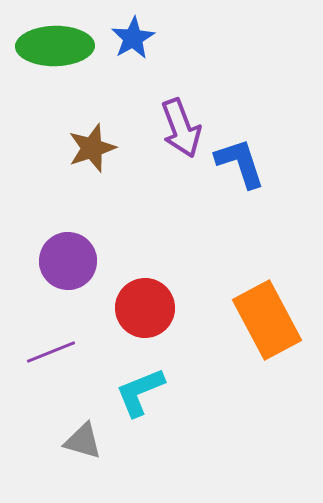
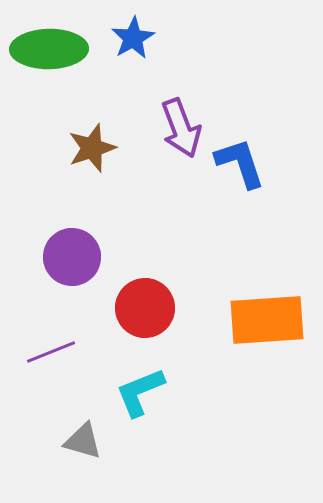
green ellipse: moved 6 px left, 3 px down
purple circle: moved 4 px right, 4 px up
orange rectangle: rotated 66 degrees counterclockwise
